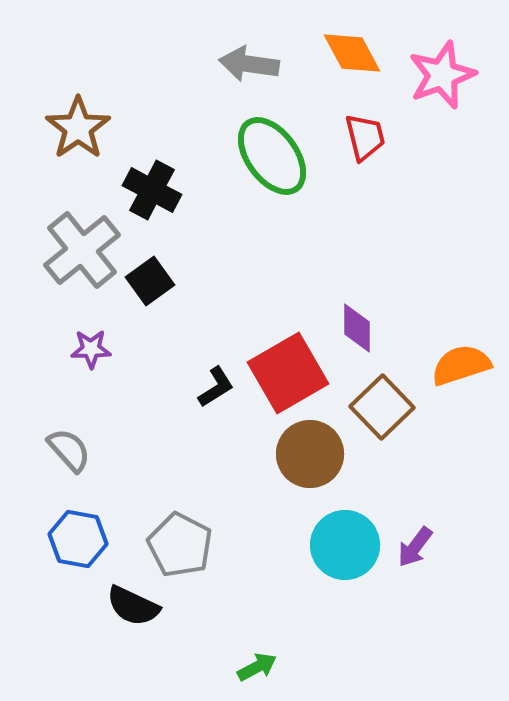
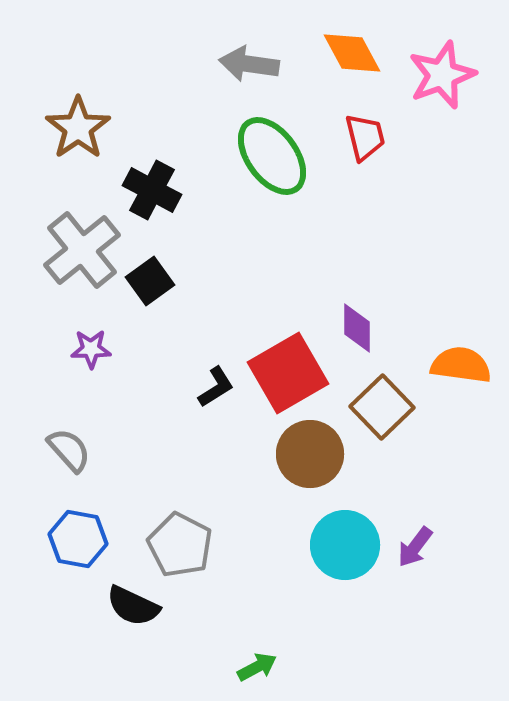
orange semicircle: rotated 26 degrees clockwise
